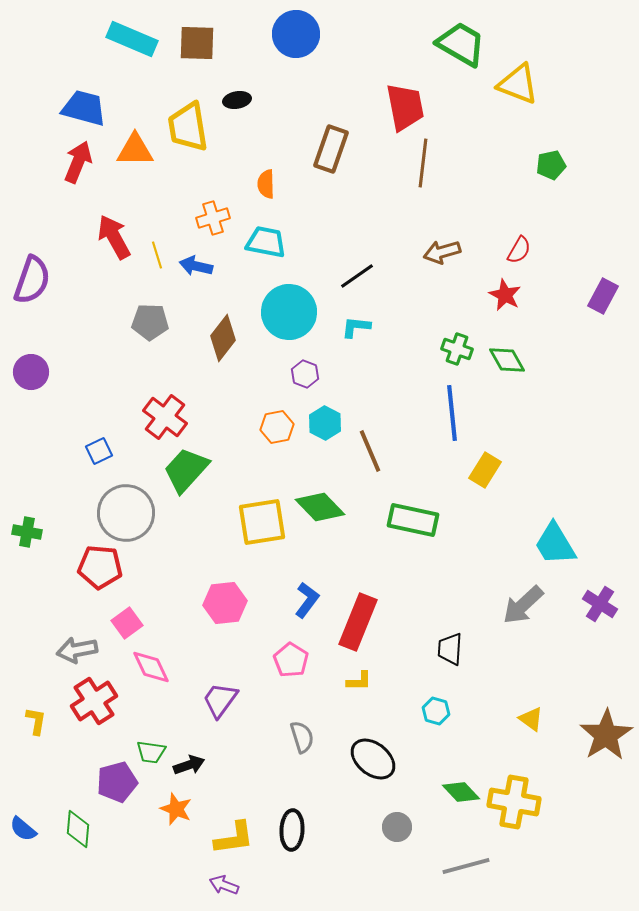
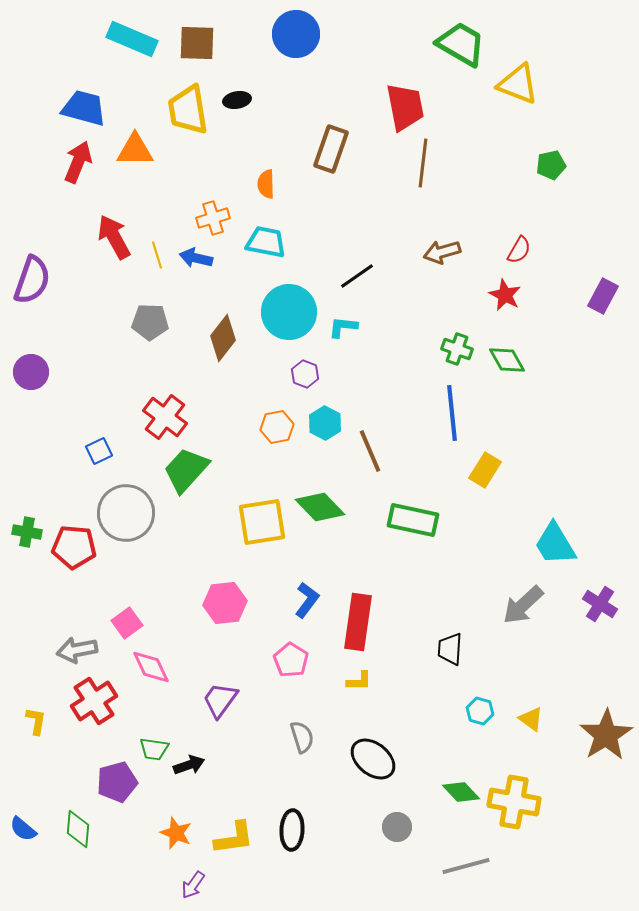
yellow trapezoid at (188, 127): moved 17 px up
blue arrow at (196, 266): moved 8 px up
cyan L-shape at (356, 327): moved 13 px left
red pentagon at (100, 567): moved 26 px left, 20 px up
red rectangle at (358, 622): rotated 14 degrees counterclockwise
cyan hexagon at (436, 711): moved 44 px right
green trapezoid at (151, 752): moved 3 px right, 3 px up
orange star at (176, 809): moved 24 px down
purple arrow at (224, 885): moved 31 px left; rotated 76 degrees counterclockwise
